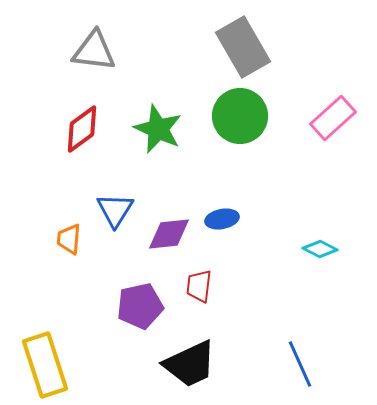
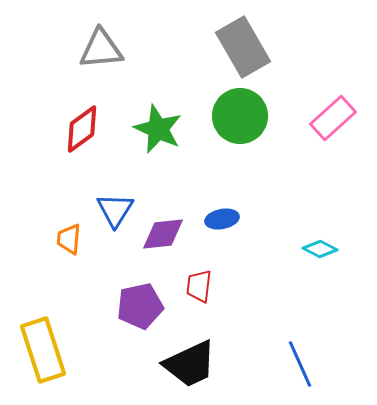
gray triangle: moved 7 px right, 2 px up; rotated 12 degrees counterclockwise
purple diamond: moved 6 px left
yellow rectangle: moved 2 px left, 15 px up
